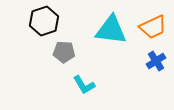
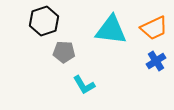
orange trapezoid: moved 1 px right, 1 px down
